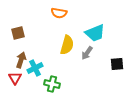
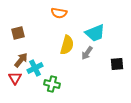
brown arrow: rotated 21 degrees clockwise
